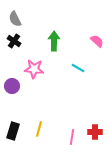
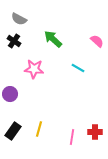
gray semicircle: moved 4 px right; rotated 35 degrees counterclockwise
green arrow: moved 1 px left, 2 px up; rotated 48 degrees counterclockwise
purple circle: moved 2 px left, 8 px down
black rectangle: rotated 18 degrees clockwise
